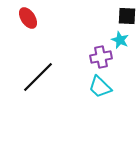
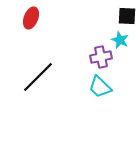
red ellipse: moved 3 px right; rotated 55 degrees clockwise
